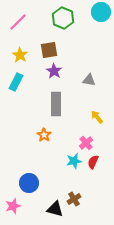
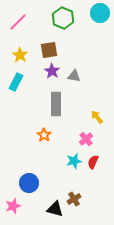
cyan circle: moved 1 px left, 1 px down
purple star: moved 2 px left
gray triangle: moved 15 px left, 4 px up
pink cross: moved 4 px up
